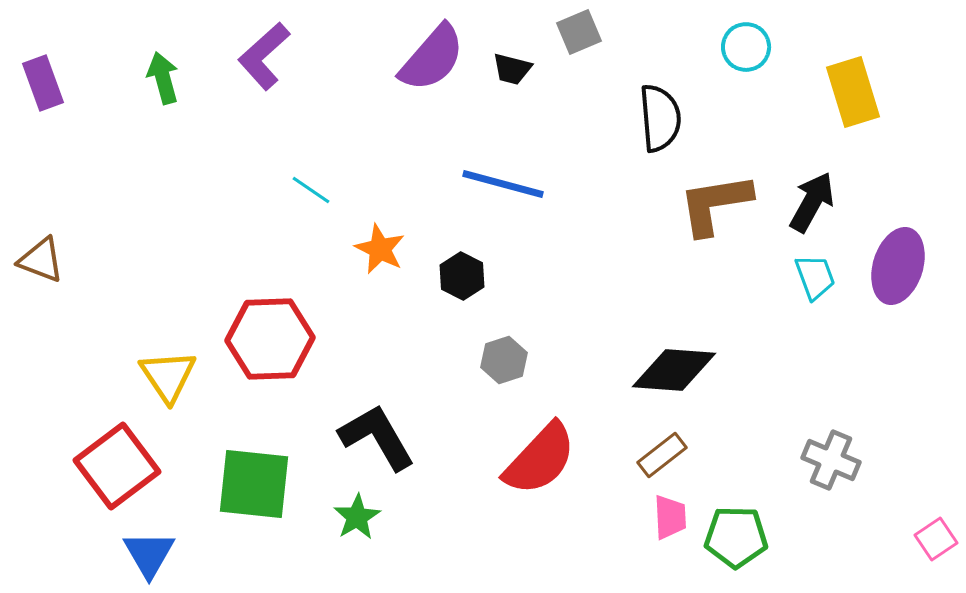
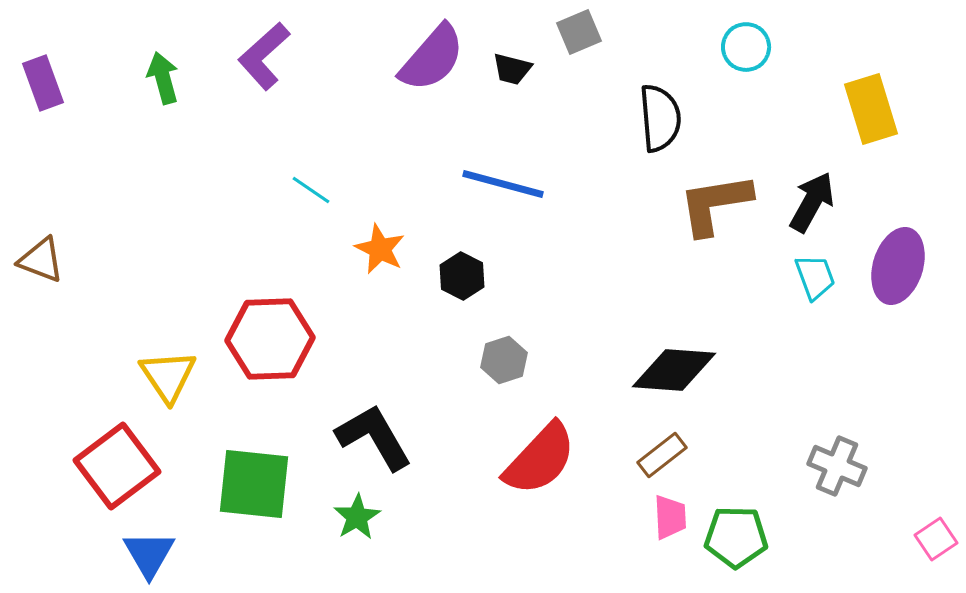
yellow rectangle: moved 18 px right, 17 px down
black L-shape: moved 3 px left
gray cross: moved 6 px right, 6 px down
